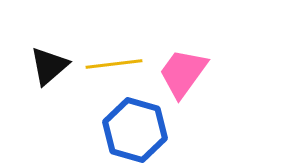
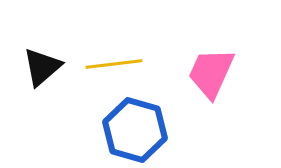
black triangle: moved 7 px left, 1 px down
pink trapezoid: moved 28 px right; rotated 12 degrees counterclockwise
